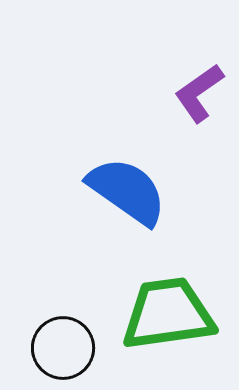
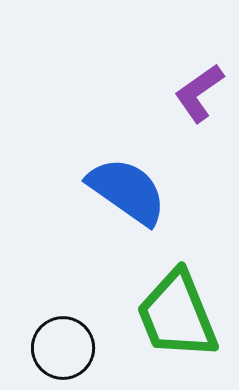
green trapezoid: moved 9 px right, 1 px down; rotated 104 degrees counterclockwise
